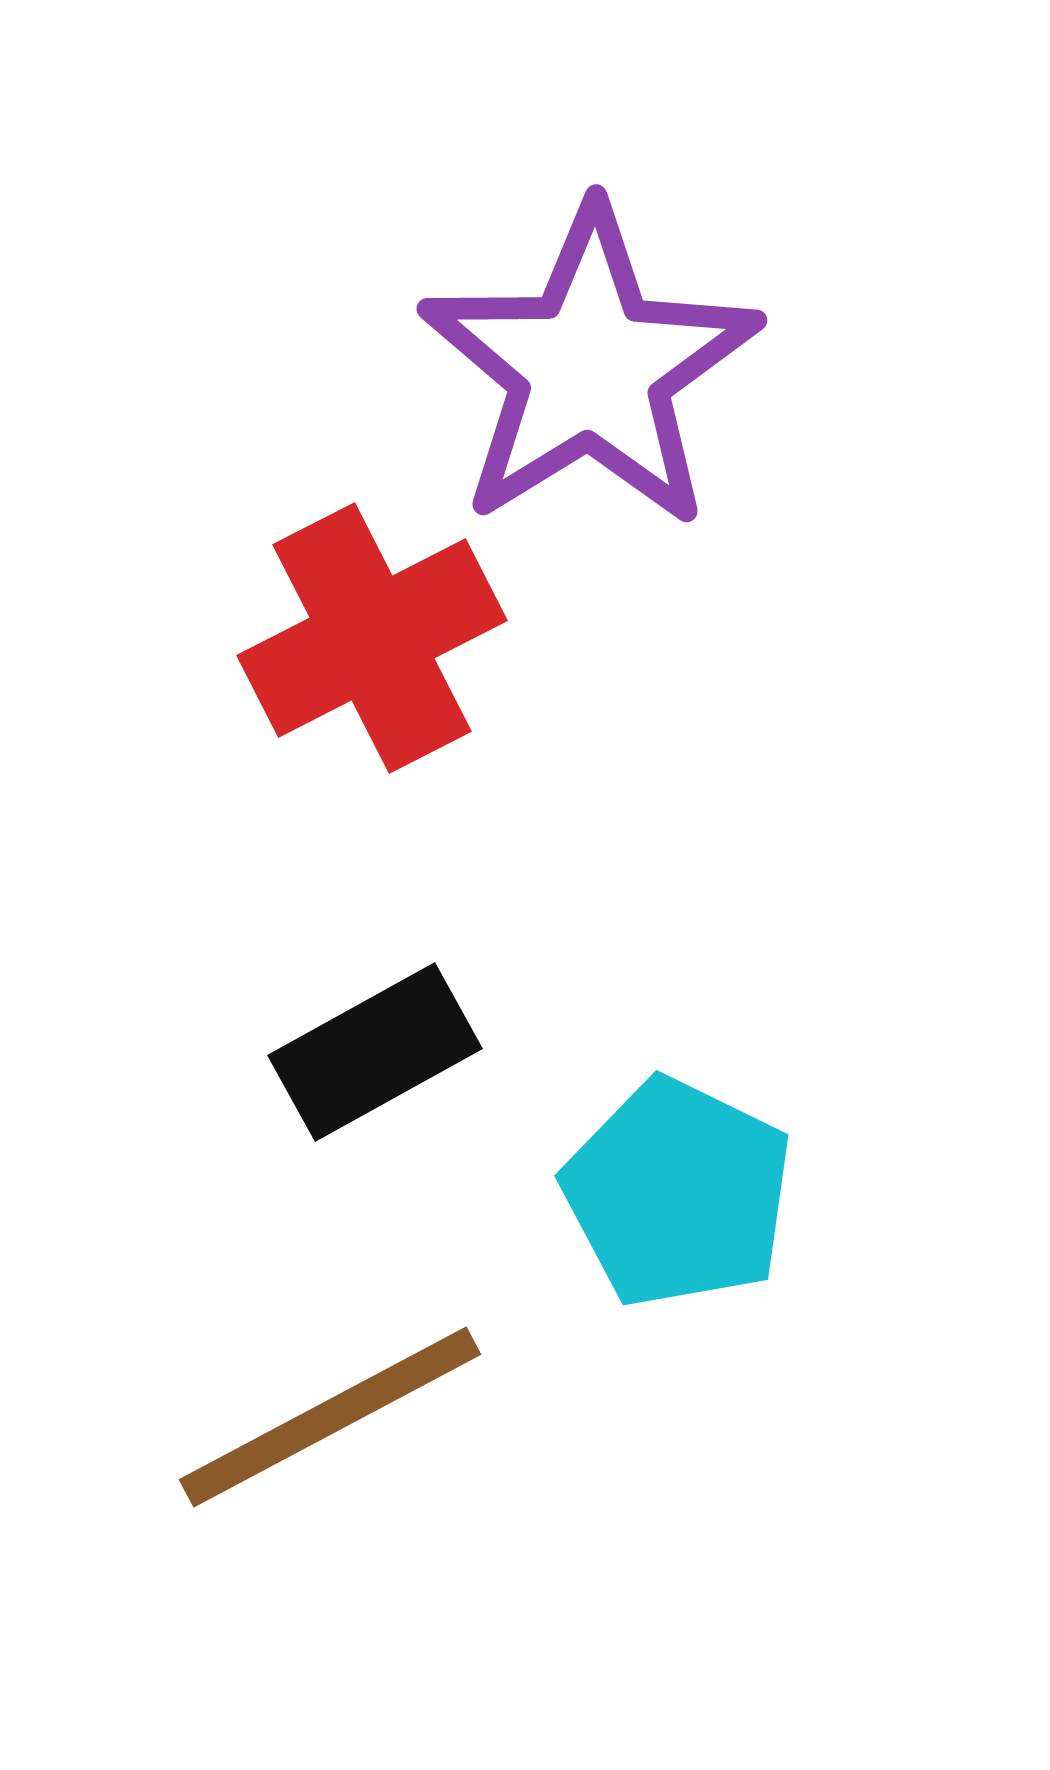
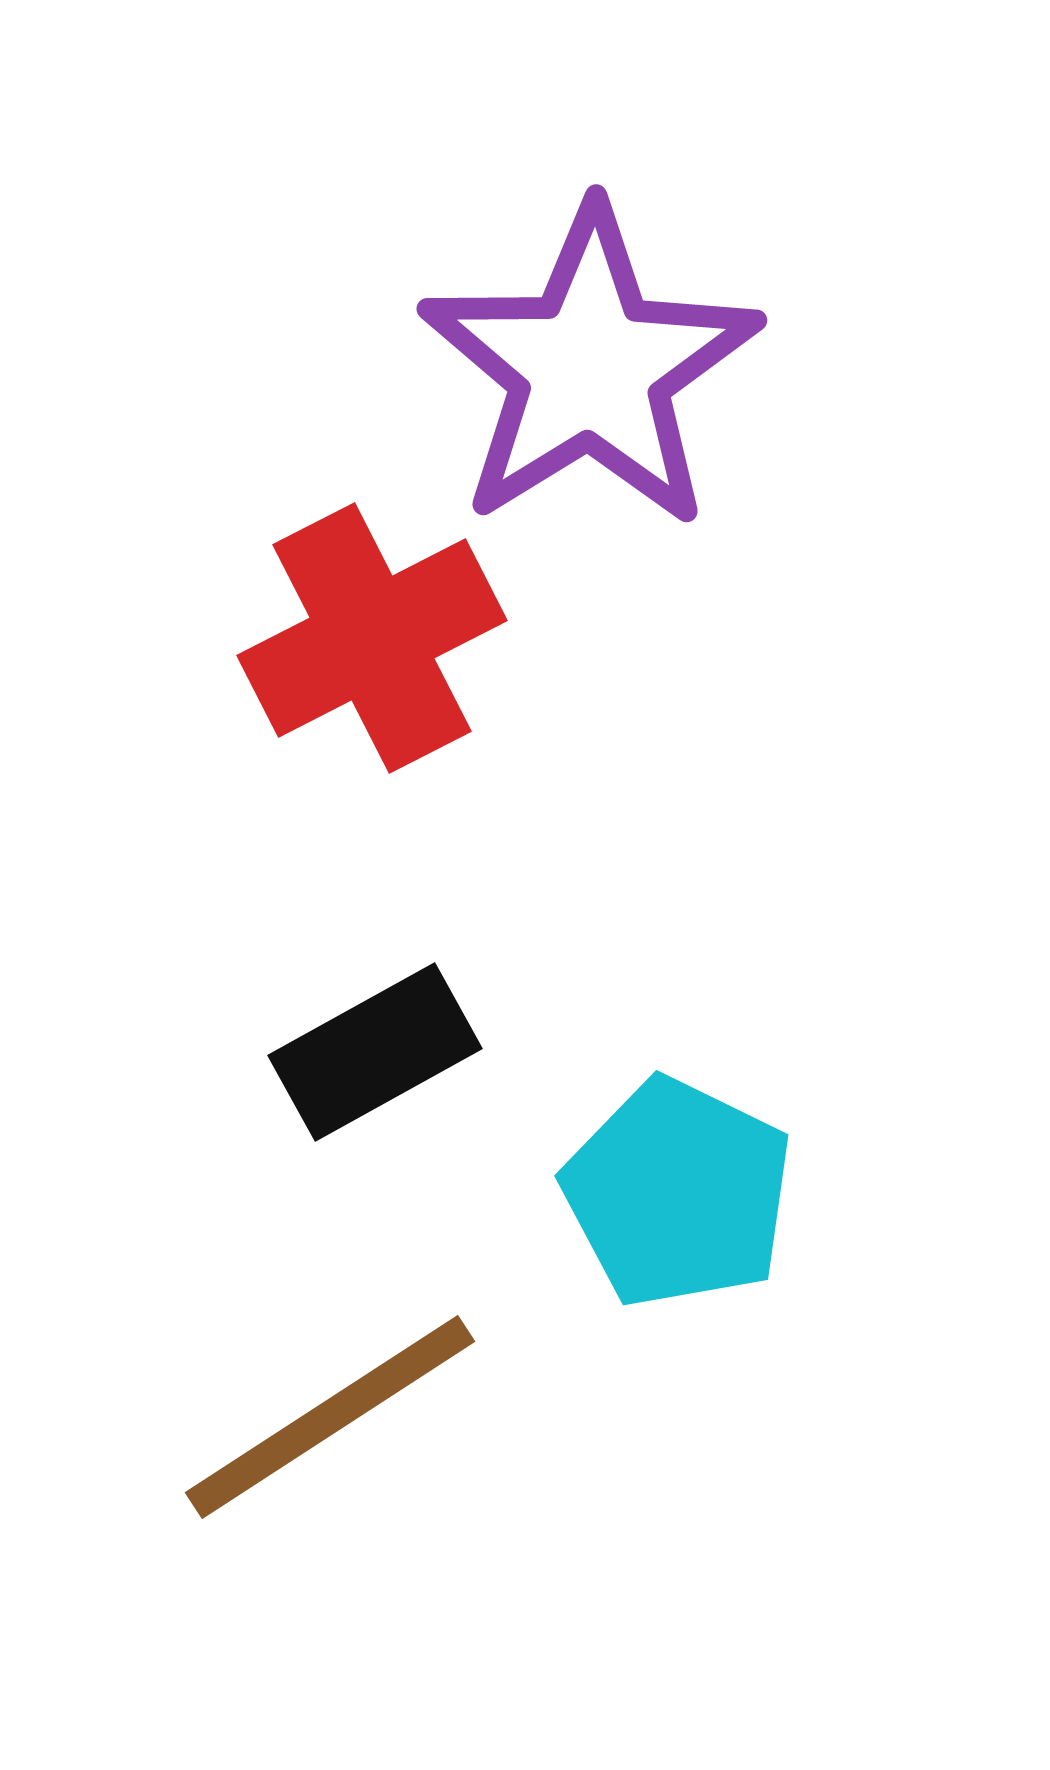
brown line: rotated 5 degrees counterclockwise
